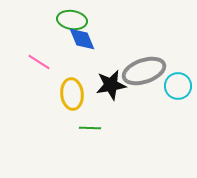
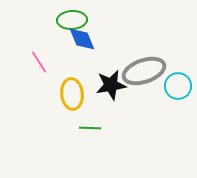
green ellipse: rotated 12 degrees counterclockwise
pink line: rotated 25 degrees clockwise
